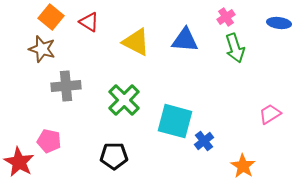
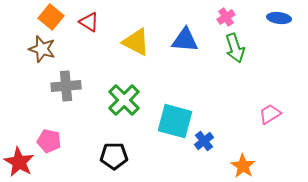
blue ellipse: moved 5 px up
